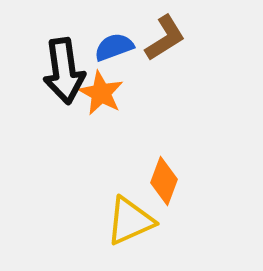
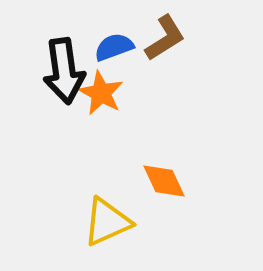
orange diamond: rotated 45 degrees counterclockwise
yellow triangle: moved 23 px left, 1 px down
